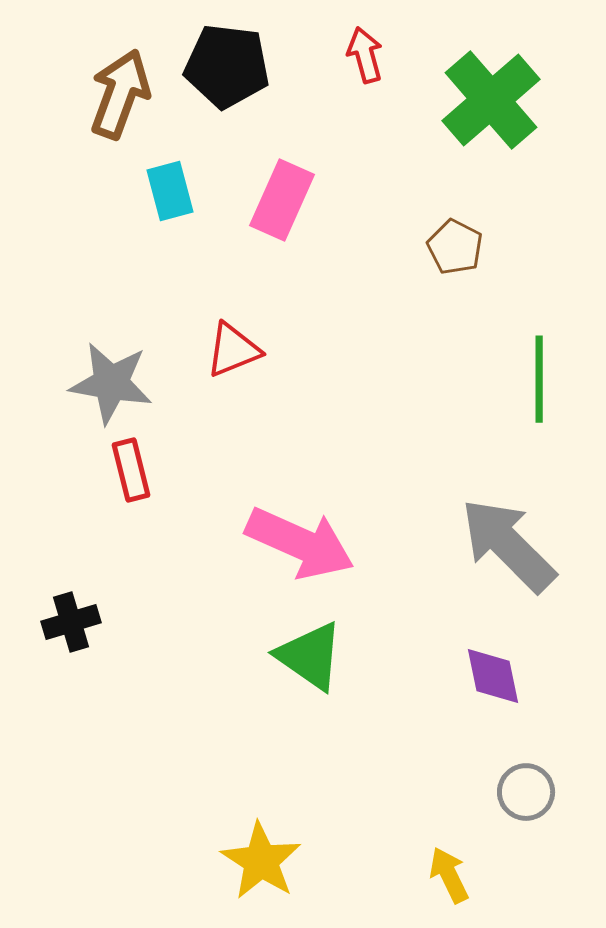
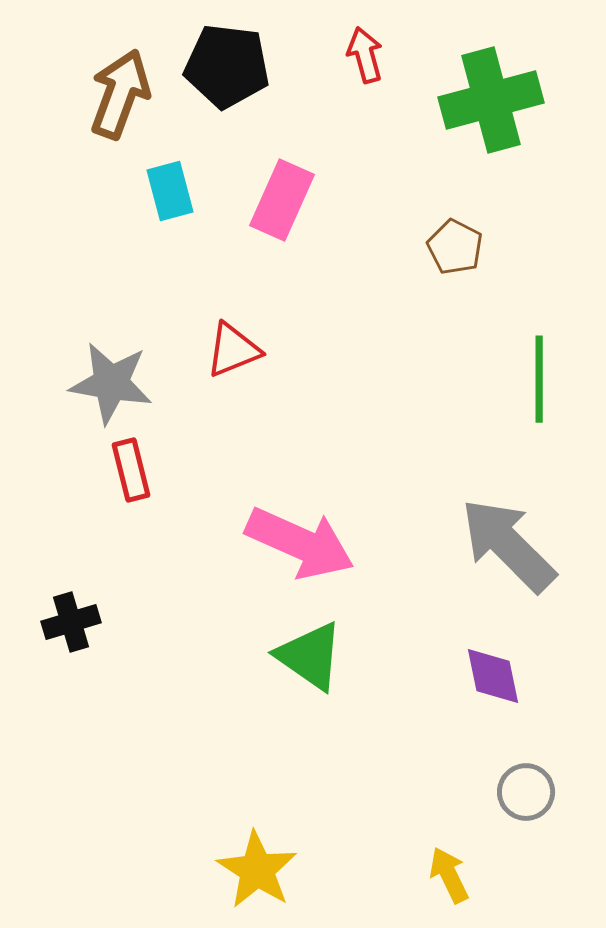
green cross: rotated 26 degrees clockwise
yellow star: moved 4 px left, 9 px down
